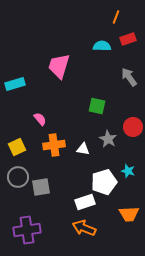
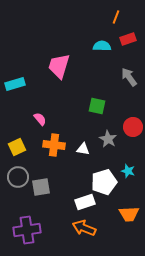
orange cross: rotated 15 degrees clockwise
